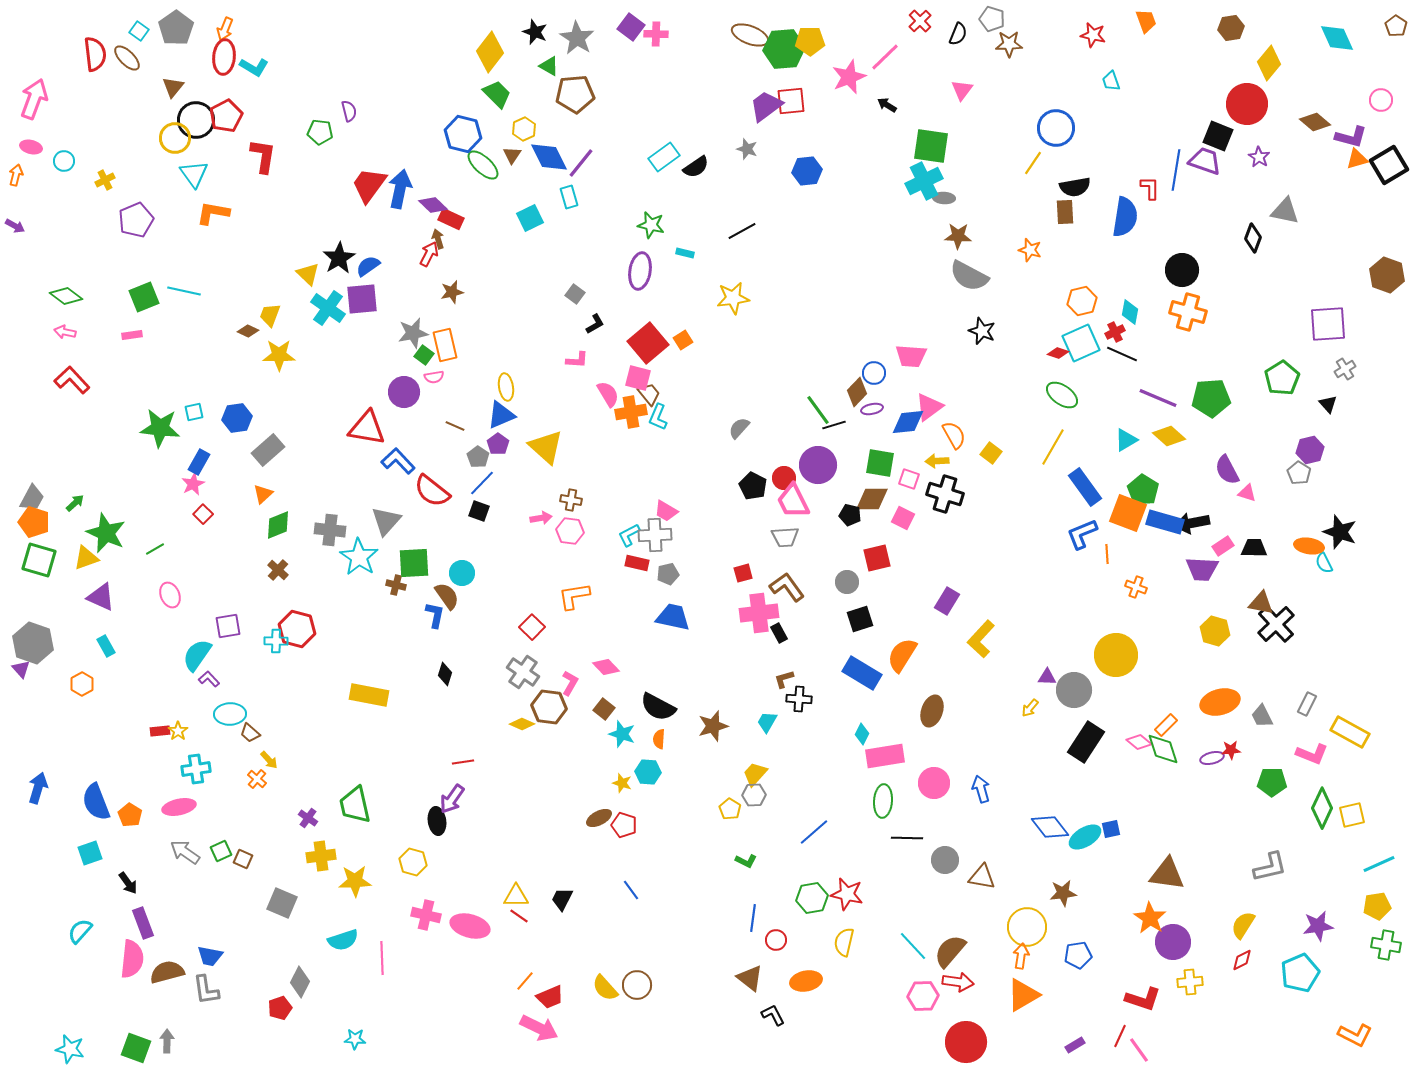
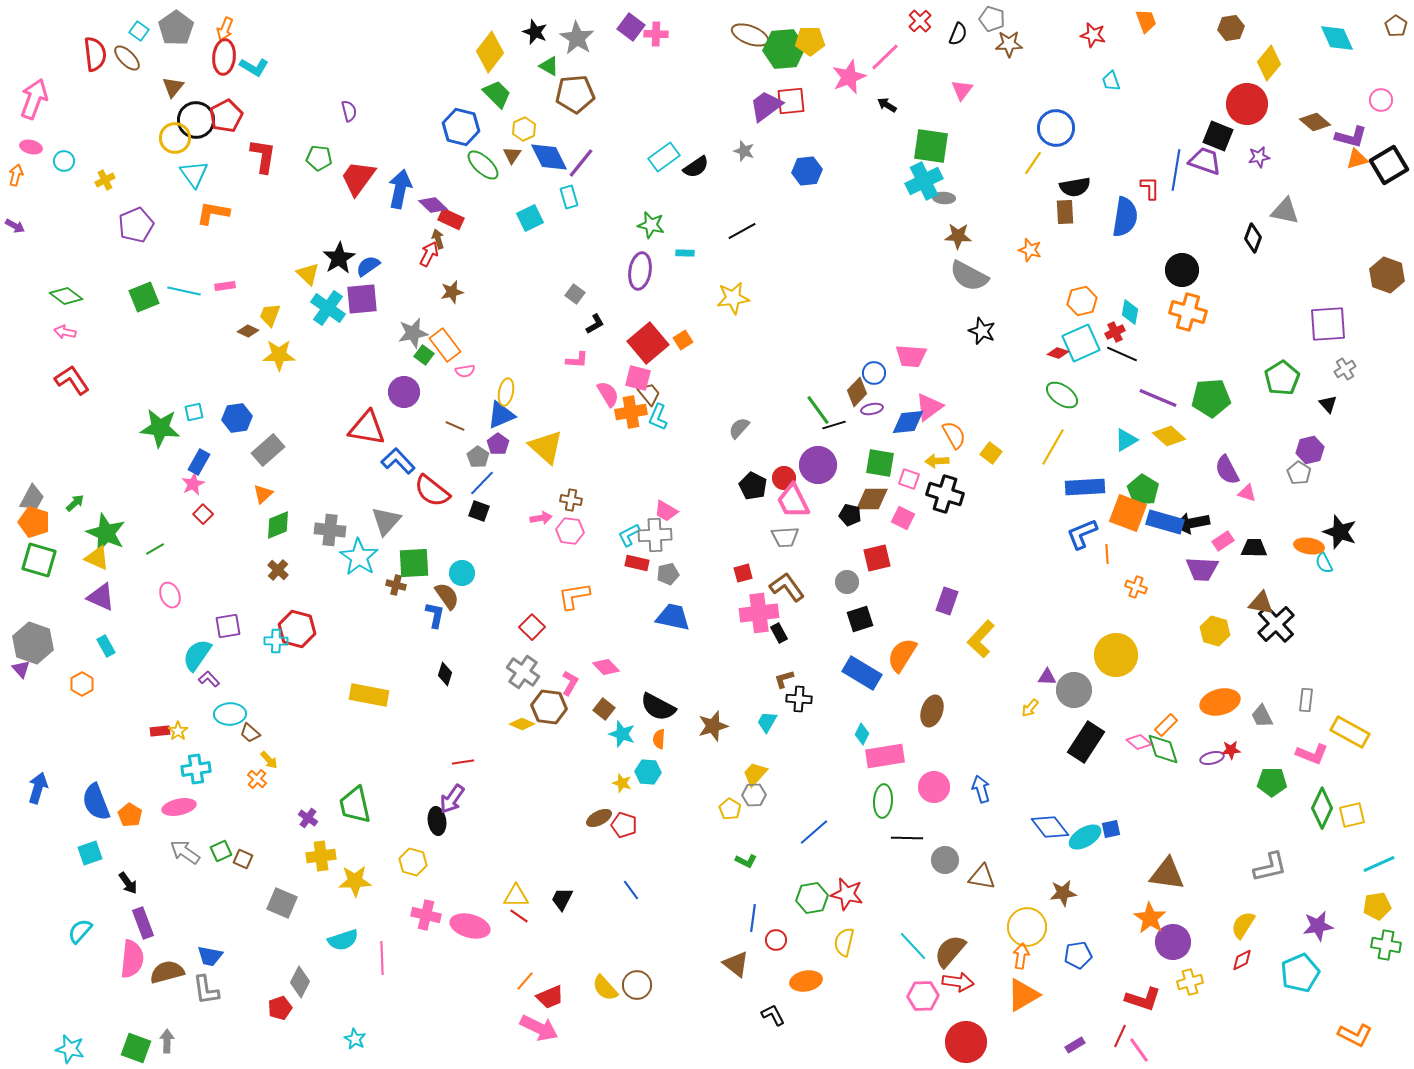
green pentagon at (320, 132): moved 1 px left, 26 px down
blue hexagon at (463, 134): moved 2 px left, 7 px up
gray star at (747, 149): moved 3 px left, 2 px down
purple star at (1259, 157): rotated 30 degrees clockwise
red trapezoid at (369, 185): moved 11 px left, 7 px up
purple pentagon at (136, 220): moved 5 px down
cyan rectangle at (685, 253): rotated 12 degrees counterclockwise
pink rectangle at (132, 335): moved 93 px right, 49 px up
orange rectangle at (445, 345): rotated 24 degrees counterclockwise
pink semicircle at (434, 377): moved 31 px right, 6 px up
red L-shape at (72, 380): rotated 9 degrees clockwise
yellow ellipse at (506, 387): moved 5 px down; rotated 20 degrees clockwise
blue rectangle at (1085, 487): rotated 57 degrees counterclockwise
pink rectangle at (1223, 546): moved 5 px up
yellow triangle at (86, 558): moved 11 px right; rotated 44 degrees clockwise
purple rectangle at (947, 601): rotated 12 degrees counterclockwise
gray rectangle at (1307, 704): moved 1 px left, 4 px up; rotated 20 degrees counterclockwise
pink circle at (934, 783): moved 4 px down
brown triangle at (750, 978): moved 14 px left, 14 px up
yellow cross at (1190, 982): rotated 10 degrees counterclockwise
cyan star at (355, 1039): rotated 25 degrees clockwise
